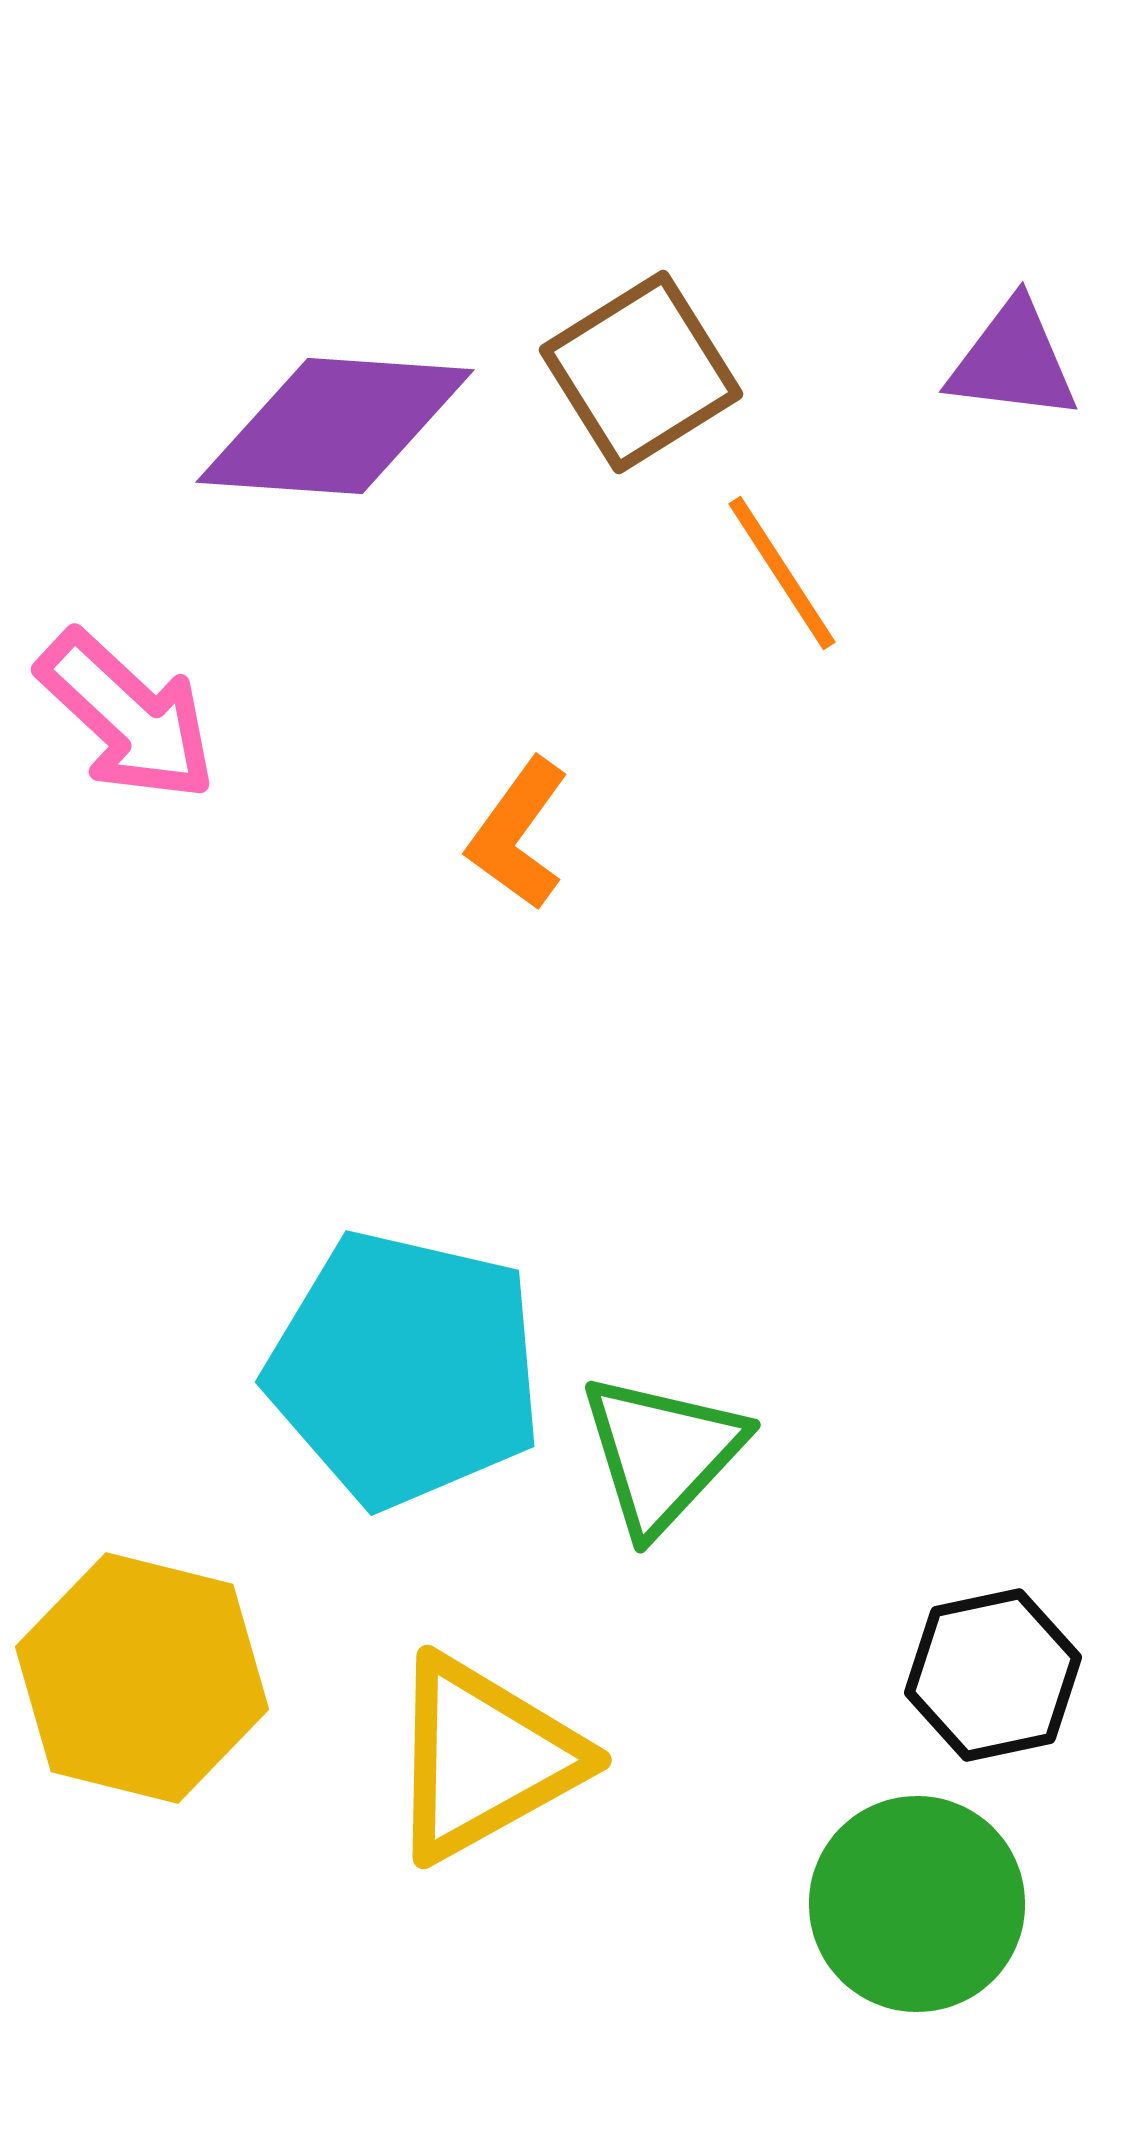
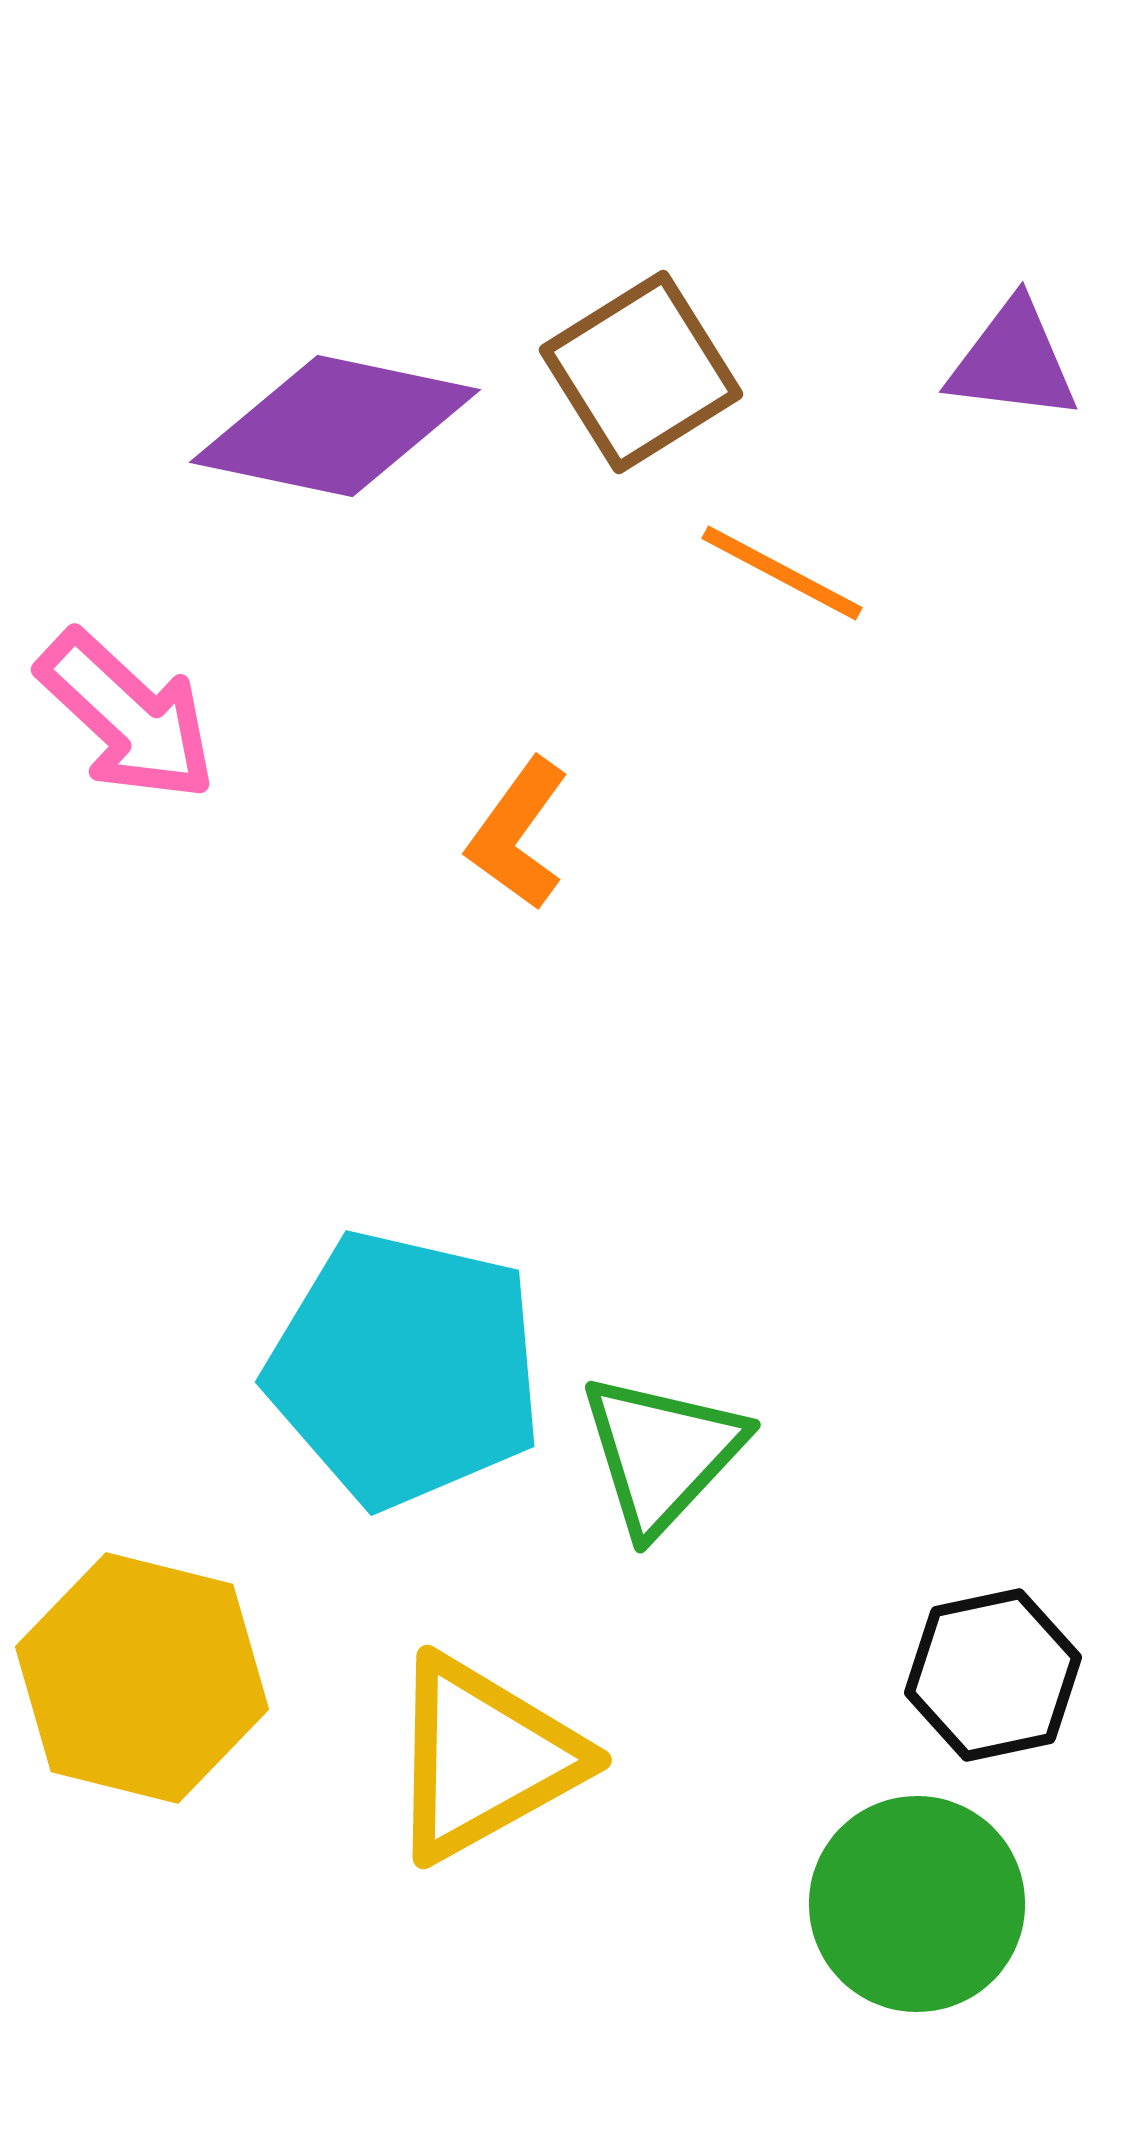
purple diamond: rotated 8 degrees clockwise
orange line: rotated 29 degrees counterclockwise
